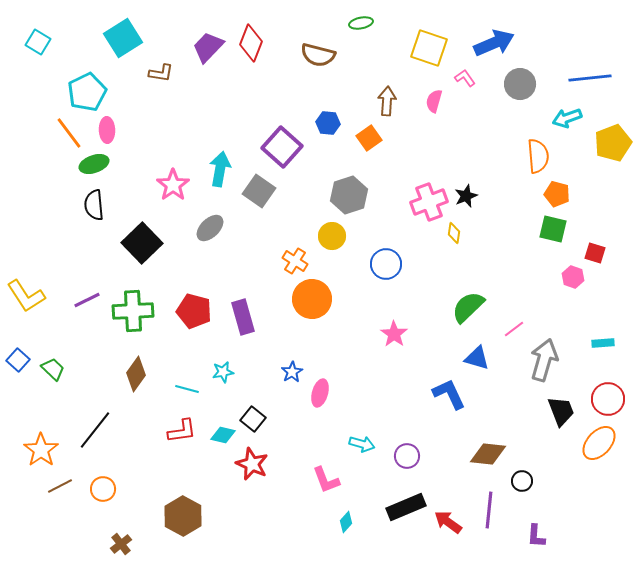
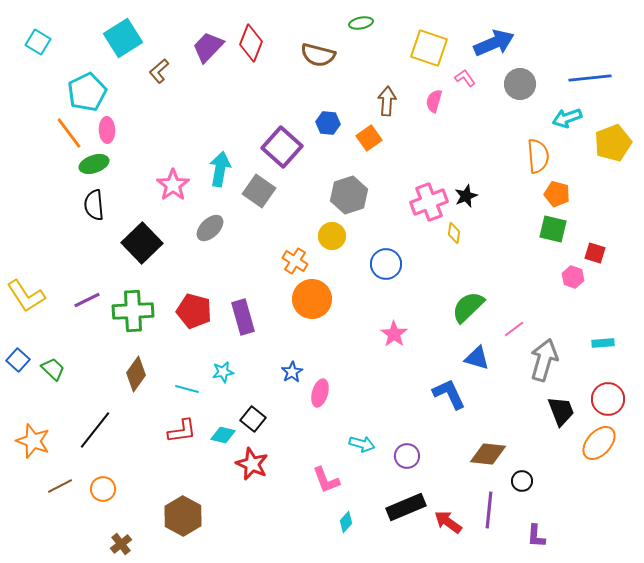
brown L-shape at (161, 73): moved 2 px left, 2 px up; rotated 130 degrees clockwise
orange star at (41, 450): moved 8 px left, 9 px up; rotated 16 degrees counterclockwise
